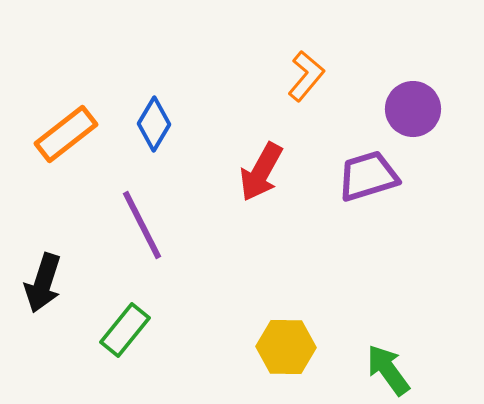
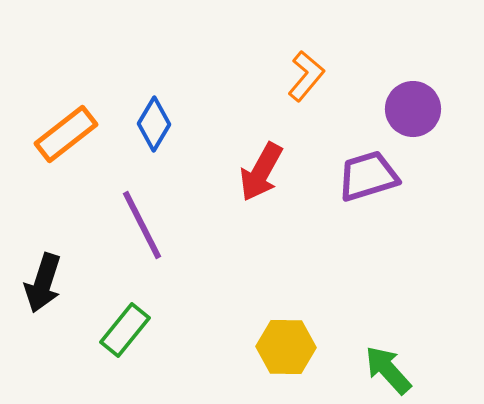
green arrow: rotated 6 degrees counterclockwise
